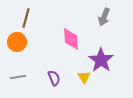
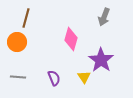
pink diamond: rotated 20 degrees clockwise
gray line: rotated 14 degrees clockwise
